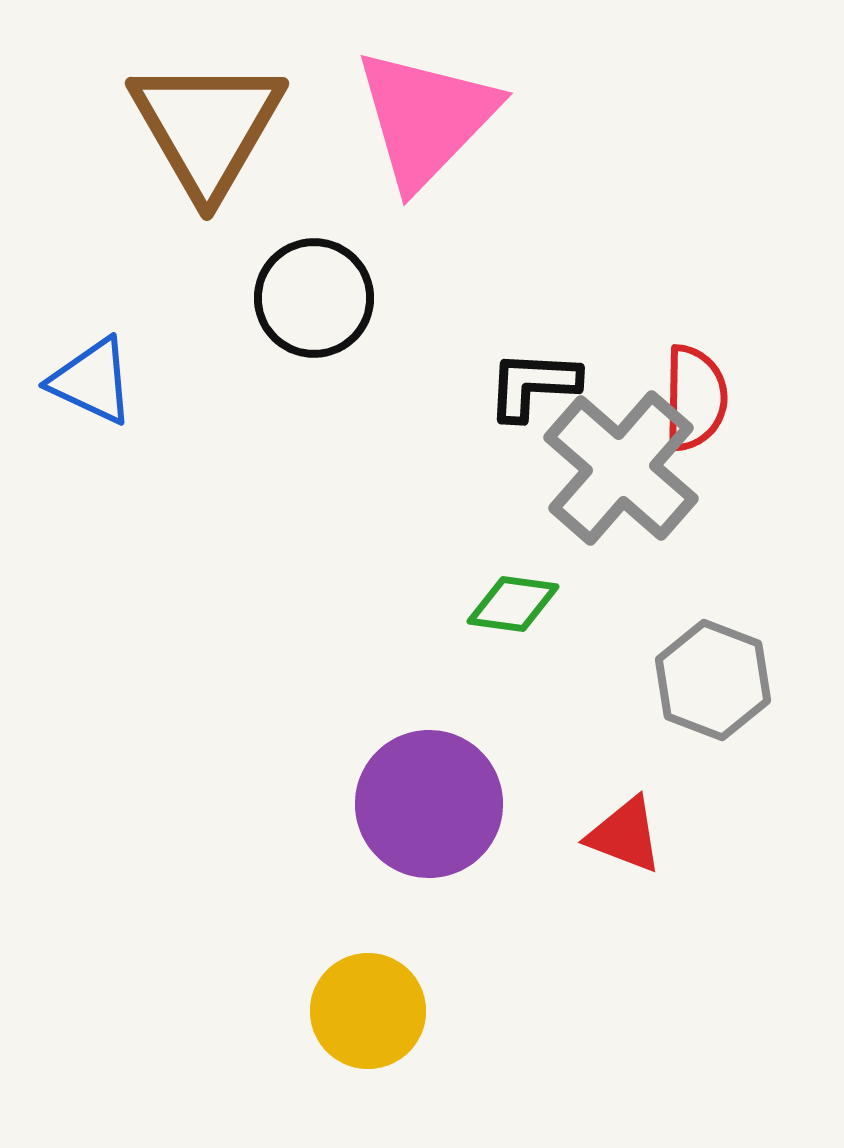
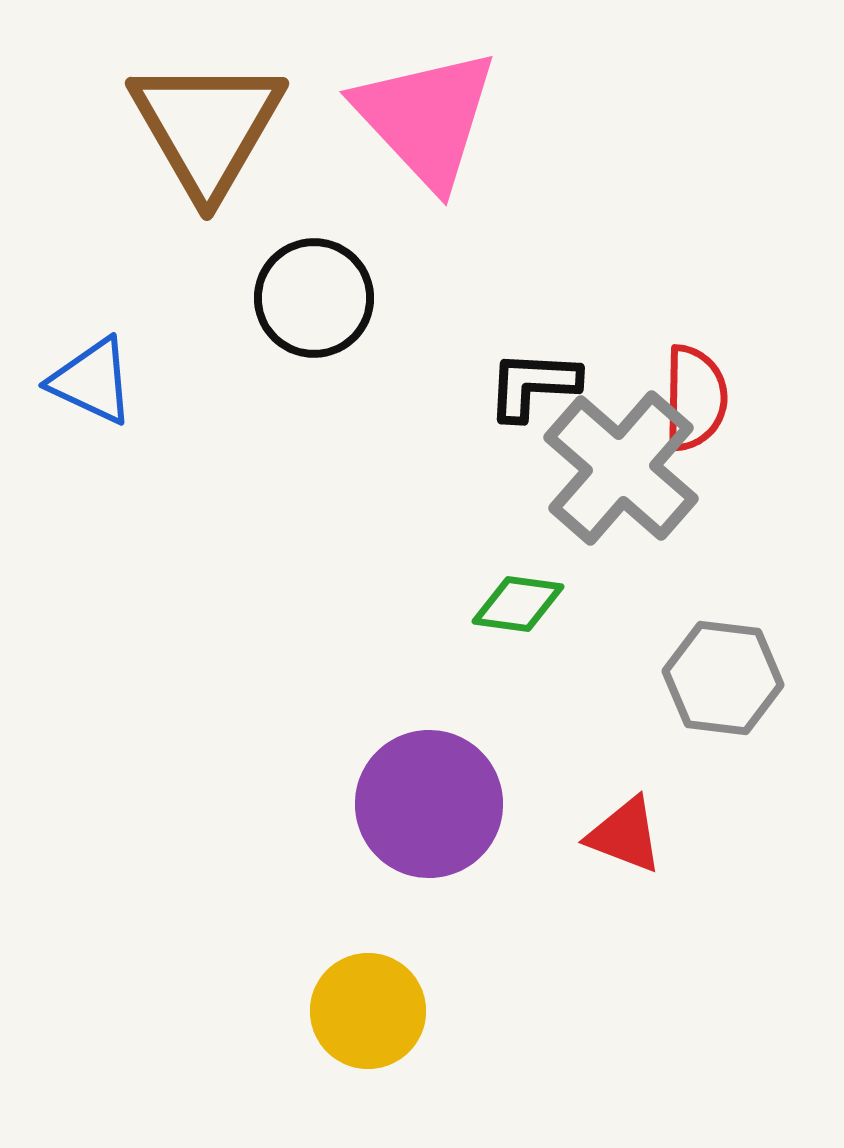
pink triangle: rotated 27 degrees counterclockwise
green diamond: moved 5 px right
gray hexagon: moved 10 px right, 2 px up; rotated 14 degrees counterclockwise
